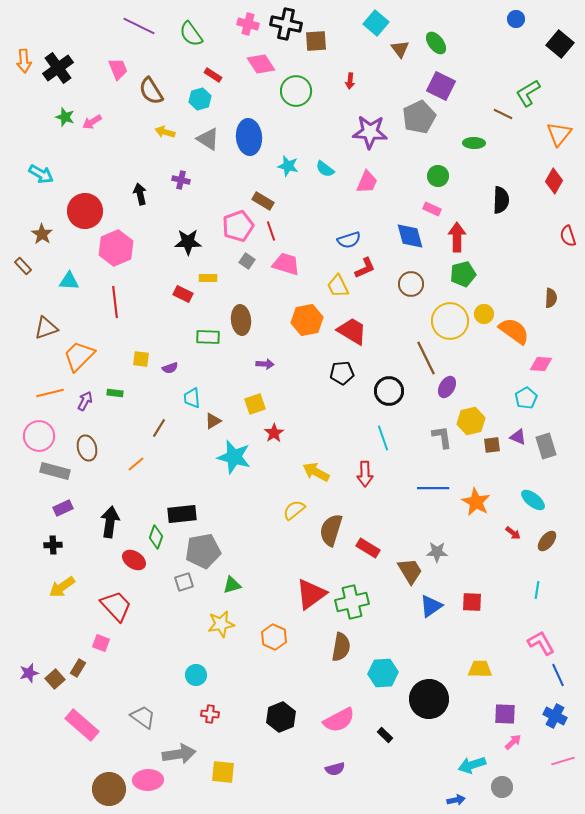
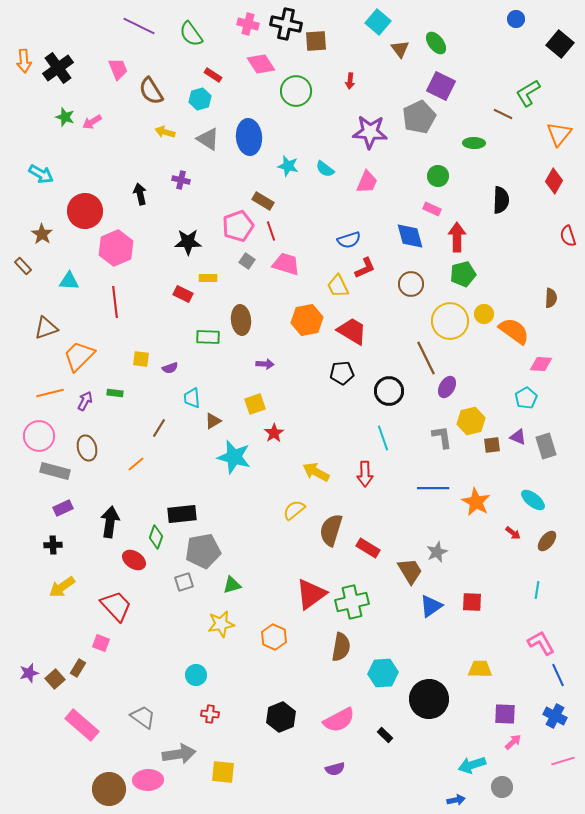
cyan square at (376, 23): moved 2 px right, 1 px up
gray star at (437, 552): rotated 25 degrees counterclockwise
